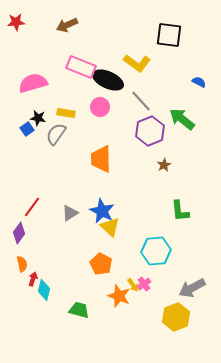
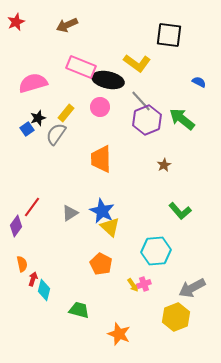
red star: rotated 18 degrees counterclockwise
black ellipse: rotated 12 degrees counterclockwise
yellow rectangle: rotated 60 degrees counterclockwise
black star: rotated 28 degrees counterclockwise
purple hexagon: moved 3 px left, 11 px up
green L-shape: rotated 35 degrees counterclockwise
purple diamond: moved 3 px left, 7 px up
pink cross: rotated 16 degrees clockwise
orange star: moved 38 px down
